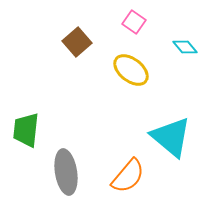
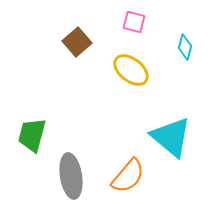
pink square: rotated 20 degrees counterclockwise
cyan diamond: rotated 55 degrees clockwise
green trapezoid: moved 6 px right, 5 px down; rotated 9 degrees clockwise
gray ellipse: moved 5 px right, 4 px down
